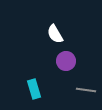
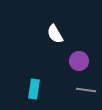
purple circle: moved 13 px right
cyan rectangle: rotated 24 degrees clockwise
